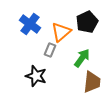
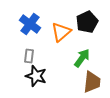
gray rectangle: moved 21 px left, 6 px down; rotated 16 degrees counterclockwise
